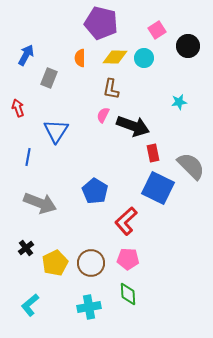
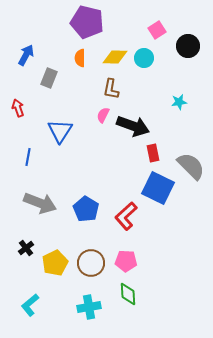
purple pentagon: moved 14 px left, 1 px up
blue triangle: moved 4 px right
blue pentagon: moved 9 px left, 18 px down
red L-shape: moved 5 px up
pink pentagon: moved 2 px left, 2 px down
